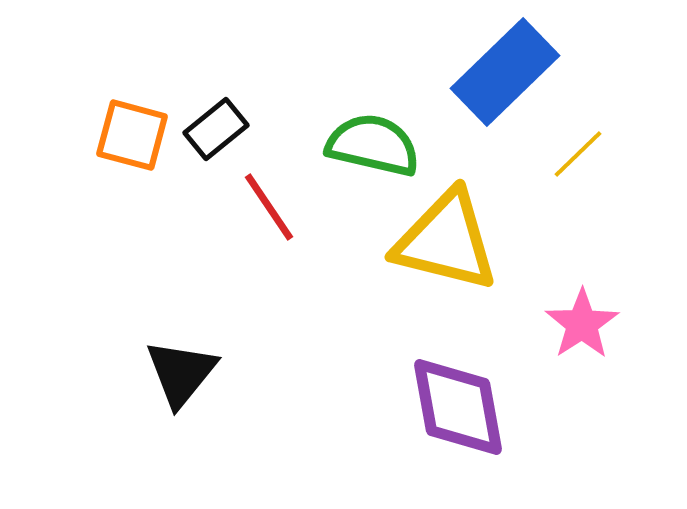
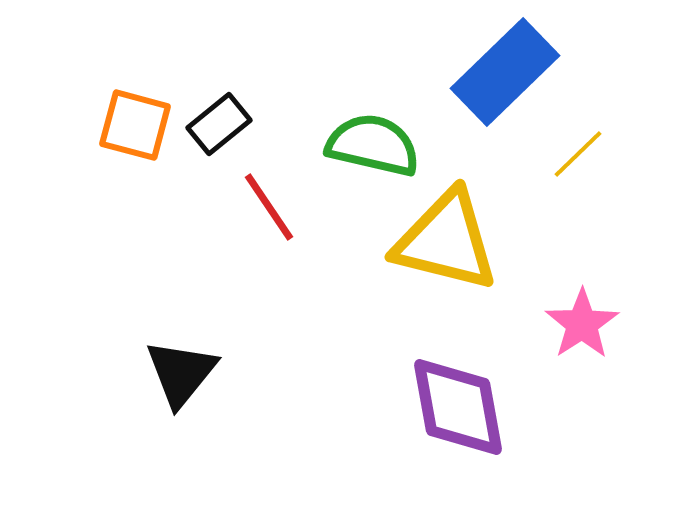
black rectangle: moved 3 px right, 5 px up
orange square: moved 3 px right, 10 px up
